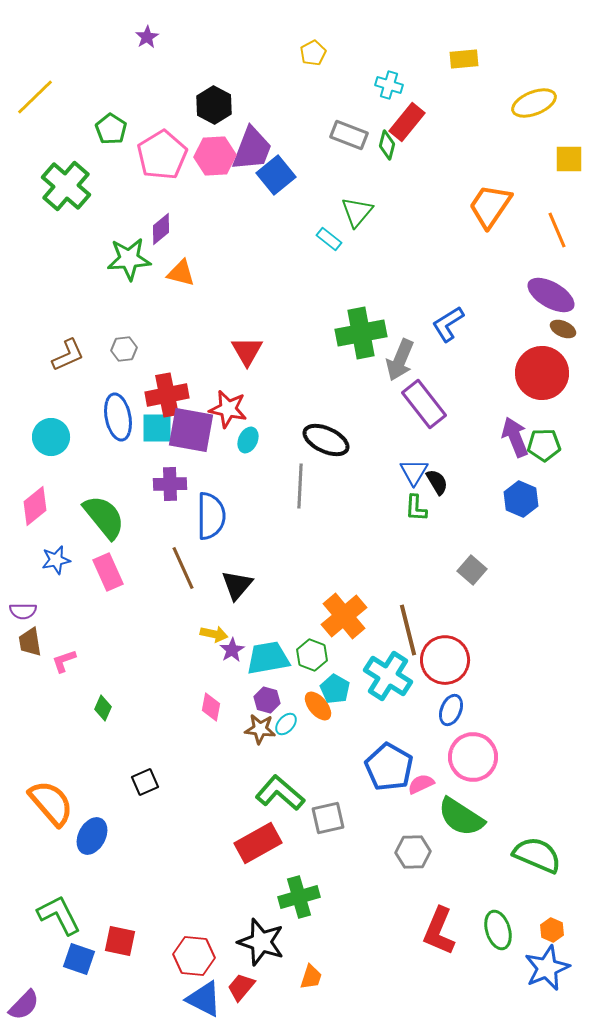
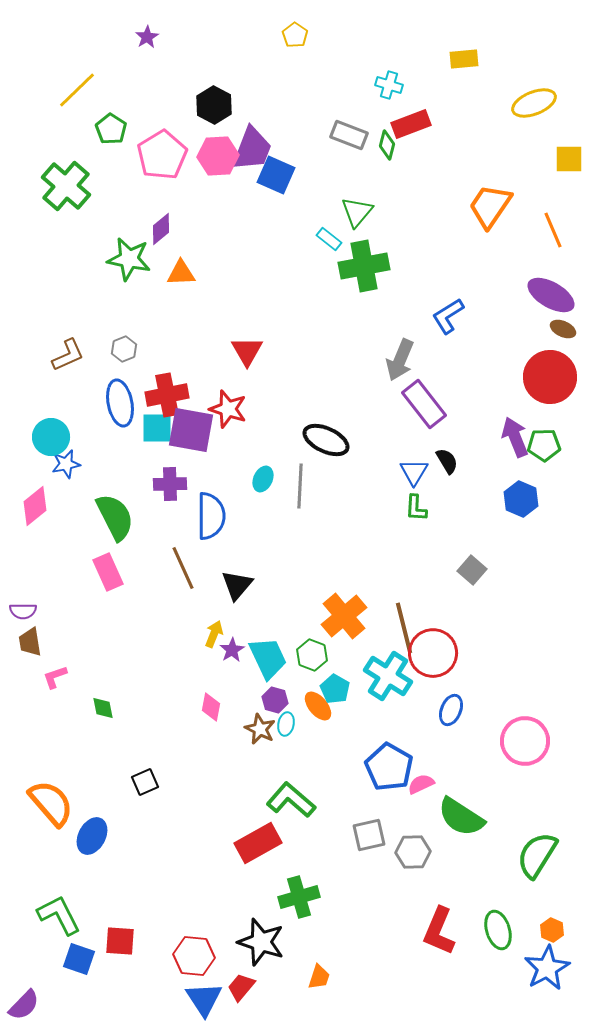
yellow pentagon at (313, 53): moved 18 px left, 18 px up; rotated 10 degrees counterclockwise
yellow line at (35, 97): moved 42 px right, 7 px up
red rectangle at (407, 122): moved 4 px right, 2 px down; rotated 30 degrees clockwise
pink hexagon at (215, 156): moved 3 px right
blue square at (276, 175): rotated 27 degrees counterclockwise
orange line at (557, 230): moved 4 px left
green star at (129, 259): rotated 15 degrees clockwise
orange triangle at (181, 273): rotated 16 degrees counterclockwise
blue L-shape at (448, 324): moved 8 px up
green cross at (361, 333): moved 3 px right, 67 px up
gray hexagon at (124, 349): rotated 15 degrees counterclockwise
red circle at (542, 373): moved 8 px right, 4 px down
red star at (228, 409): rotated 6 degrees clockwise
blue ellipse at (118, 417): moved 2 px right, 14 px up
cyan ellipse at (248, 440): moved 15 px right, 39 px down
black semicircle at (437, 482): moved 10 px right, 21 px up
green semicircle at (104, 517): moved 11 px right; rotated 12 degrees clockwise
blue star at (56, 560): moved 10 px right, 96 px up
brown line at (408, 630): moved 4 px left, 2 px up
yellow arrow at (214, 634): rotated 80 degrees counterclockwise
cyan trapezoid at (268, 658): rotated 75 degrees clockwise
red circle at (445, 660): moved 12 px left, 7 px up
pink L-shape at (64, 661): moved 9 px left, 16 px down
purple hexagon at (267, 700): moved 8 px right
green diamond at (103, 708): rotated 35 degrees counterclockwise
cyan ellipse at (286, 724): rotated 30 degrees counterclockwise
brown star at (260, 729): rotated 20 degrees clockwise
pink circle at (473, 757): moved 52 px right, 16 px up
green L-shape at (280, 793): moved 11 px right, 7 px down
gray square at (328, 818): moved 41 px right, 17 px down
green semicircle at (537, 855): rotated 81 degrees counterclockwise
red square at (120, 941): rotated 8 degrees counterclockwise
blue star at (547, 968): rotated 6 degrees counterclockwise
orange trapezoid at (311, 977): moved 8 px right
blue triangle at (204, 999): rotated 30 degrees clockwise
